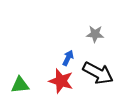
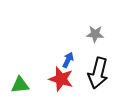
blue arrow: moved 2 px down
black arrow: rotated 76 degrees clockwise
red star: moved 2 px up
